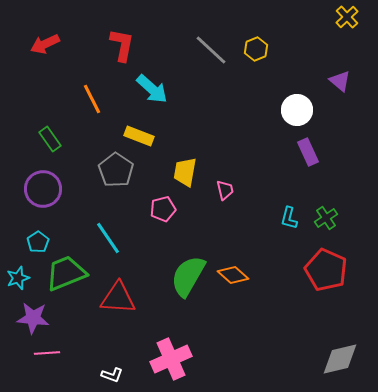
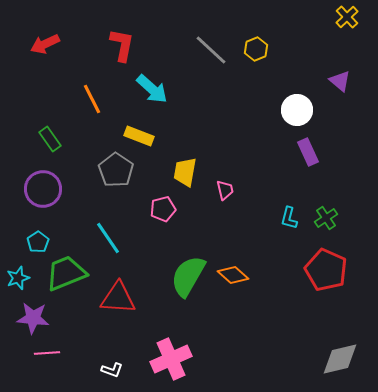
white L-shape: moved 5 px up
